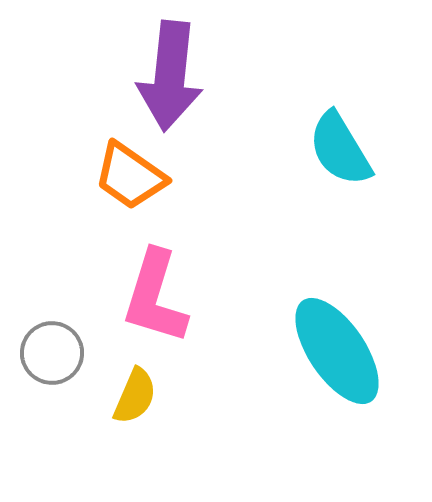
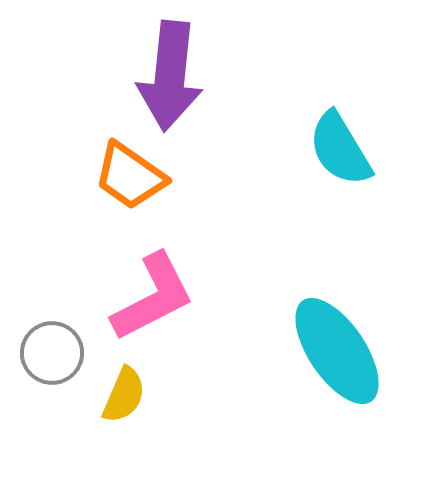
pink L-shape: moved 2 px left; rotated 134 degrees counterclockwise
yellow semicircle: moved 11 px left, 1 px up
